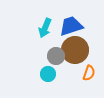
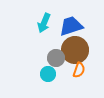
cyan arrow: moved 1 px left, 5 px up
gray circle: moved 2 px down
orange semicircle: moved 10 px left, 3 px up
